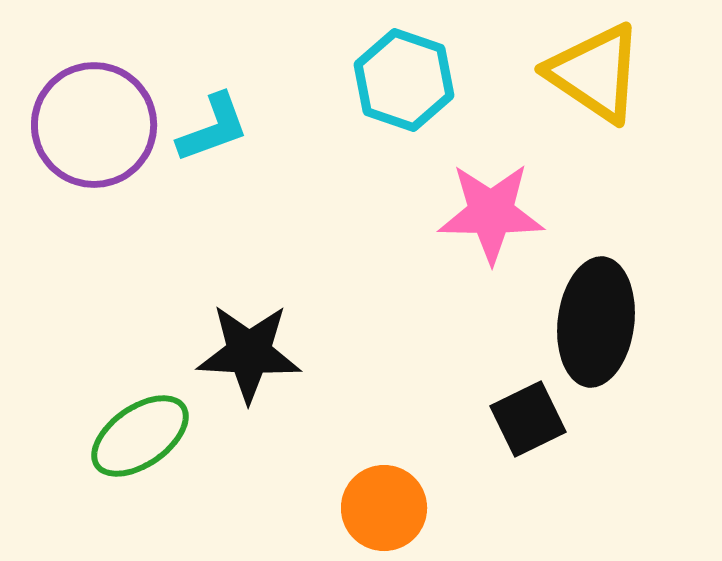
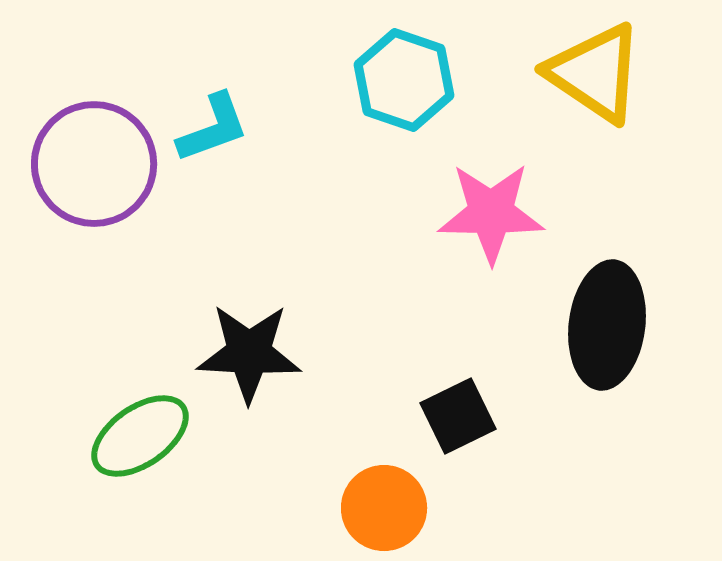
purple circle: moved 39 px down
black ellipse: moved 11 px right, 3 px down
black square: moved 70 px left, 3 px up
